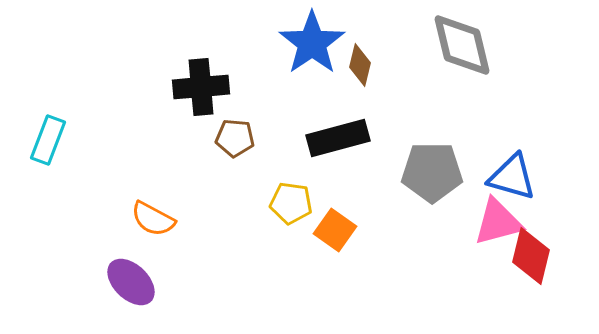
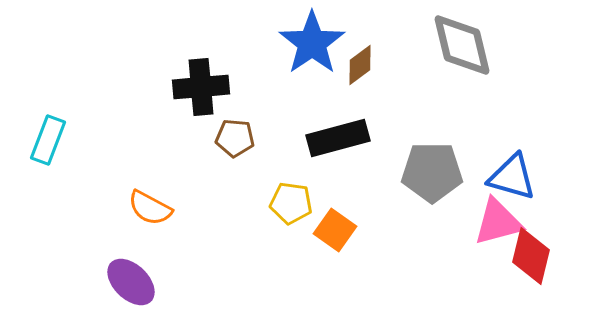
brown diamond: rotated 39 degrees clockwise
orange semicircle: moved 3 px left, 11 px up
